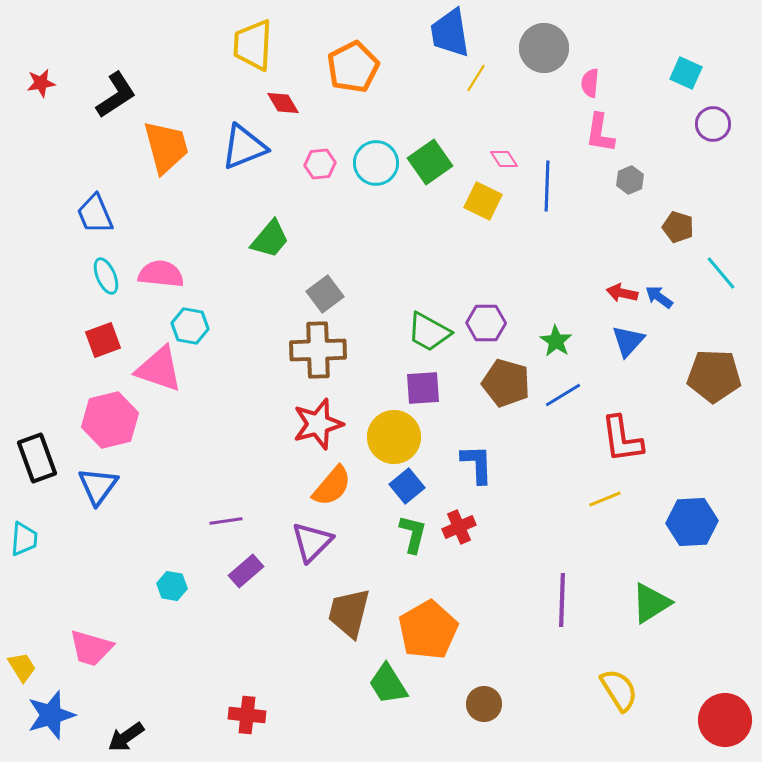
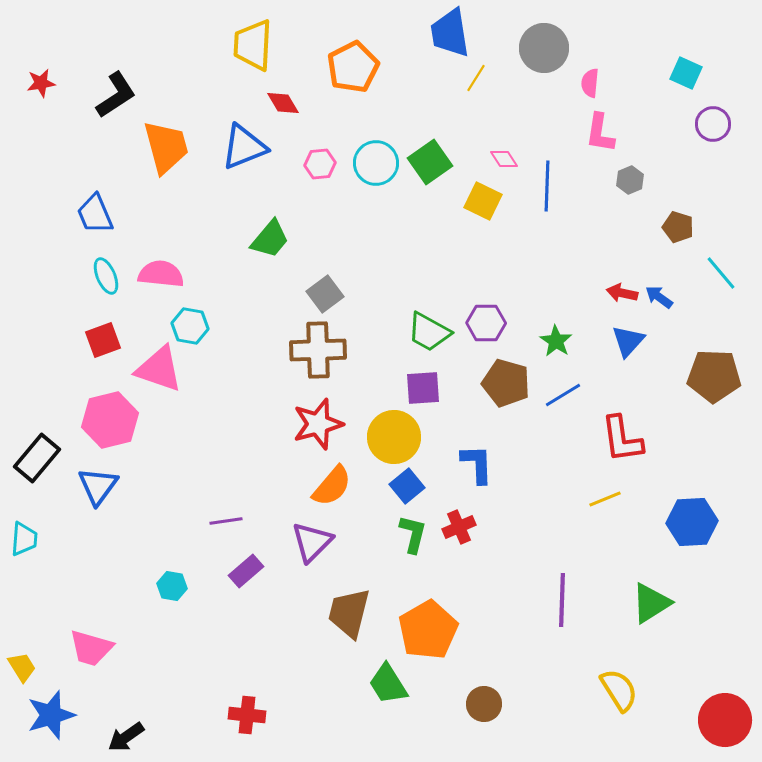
black rectangle at (37, 458): rotated 60 degrees clockwise
